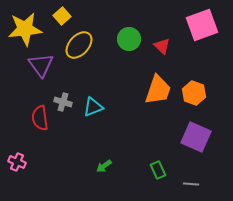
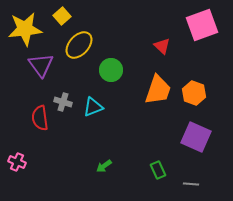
green circle: moved 18 px left, 31 px down
